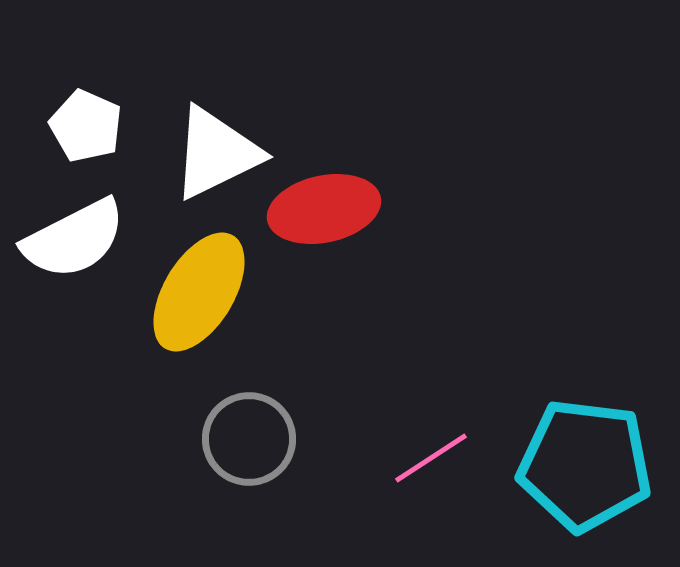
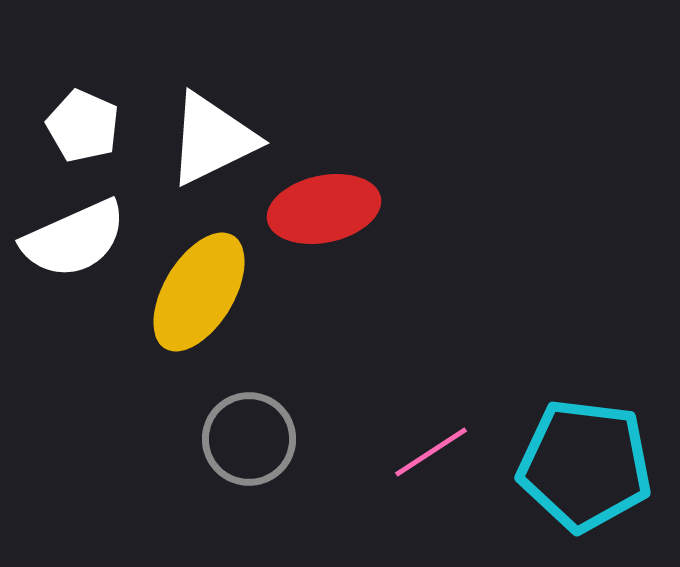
white pentagon: moved 3 px left
white triangle: moved 4 px left, 14 px up
white semicircle: rotated 3 degrees clockwise
pink line: moved 6 px up
